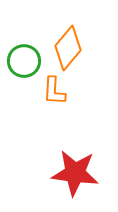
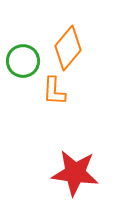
green circle: moved 1 px left
